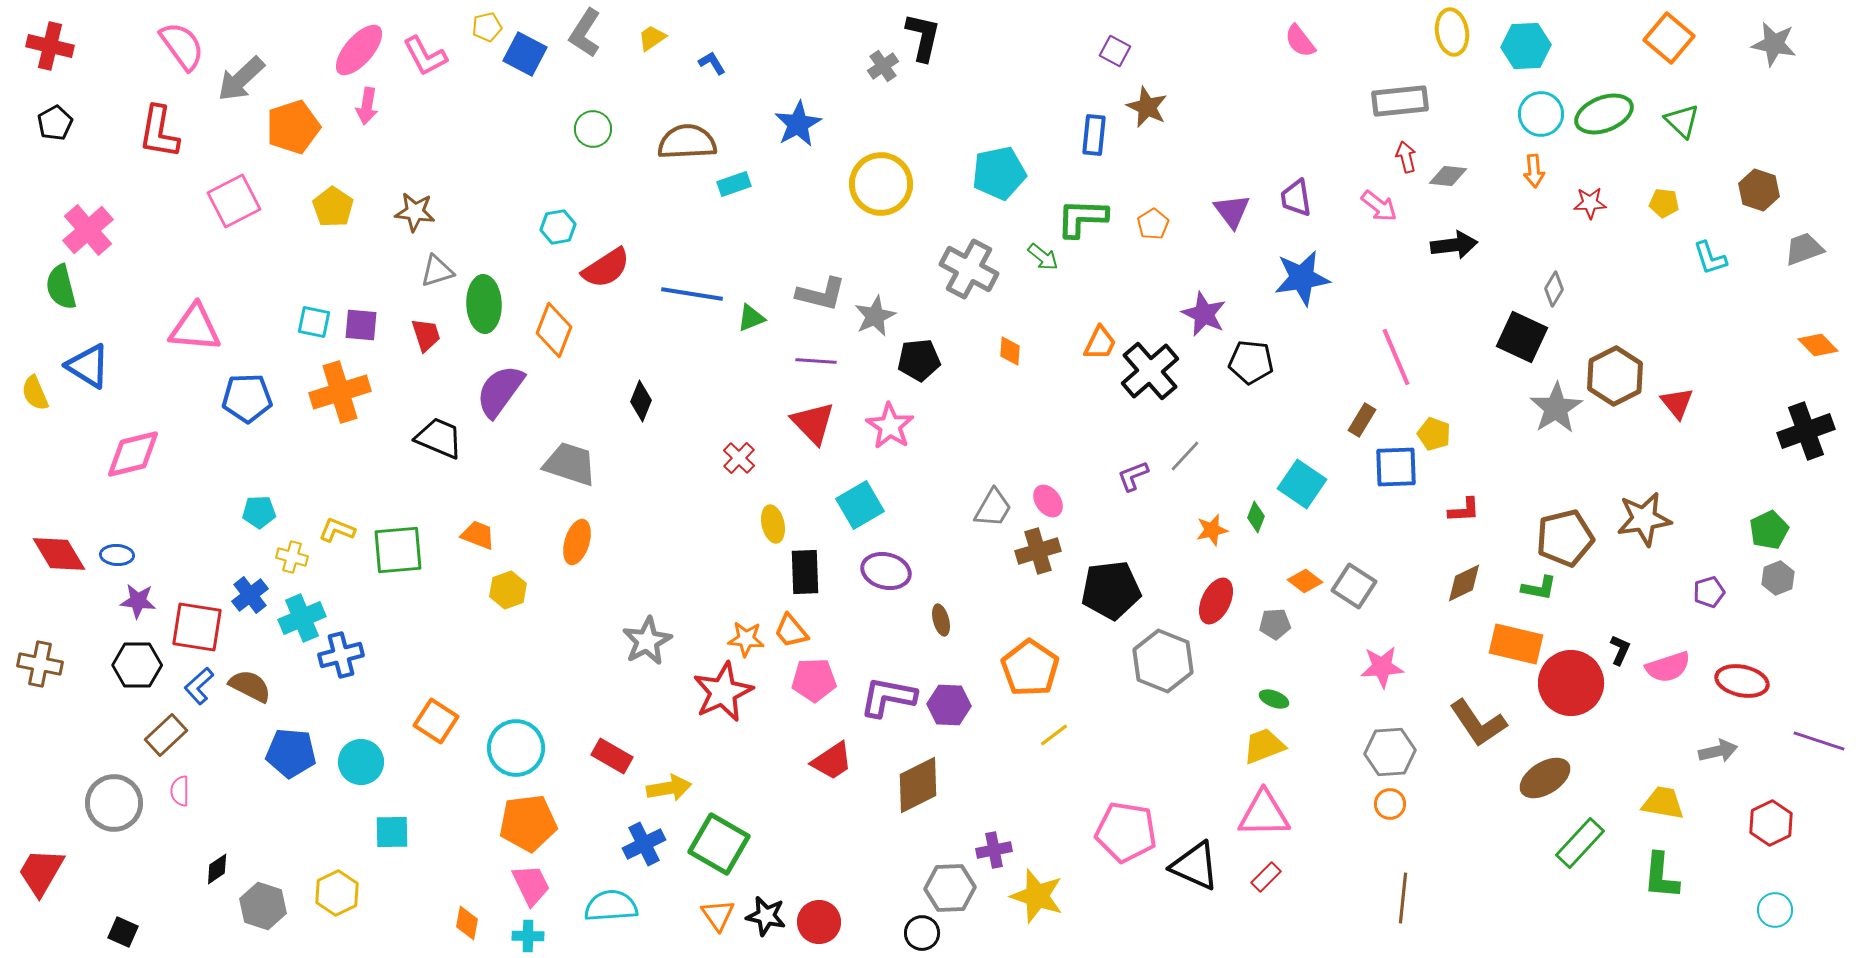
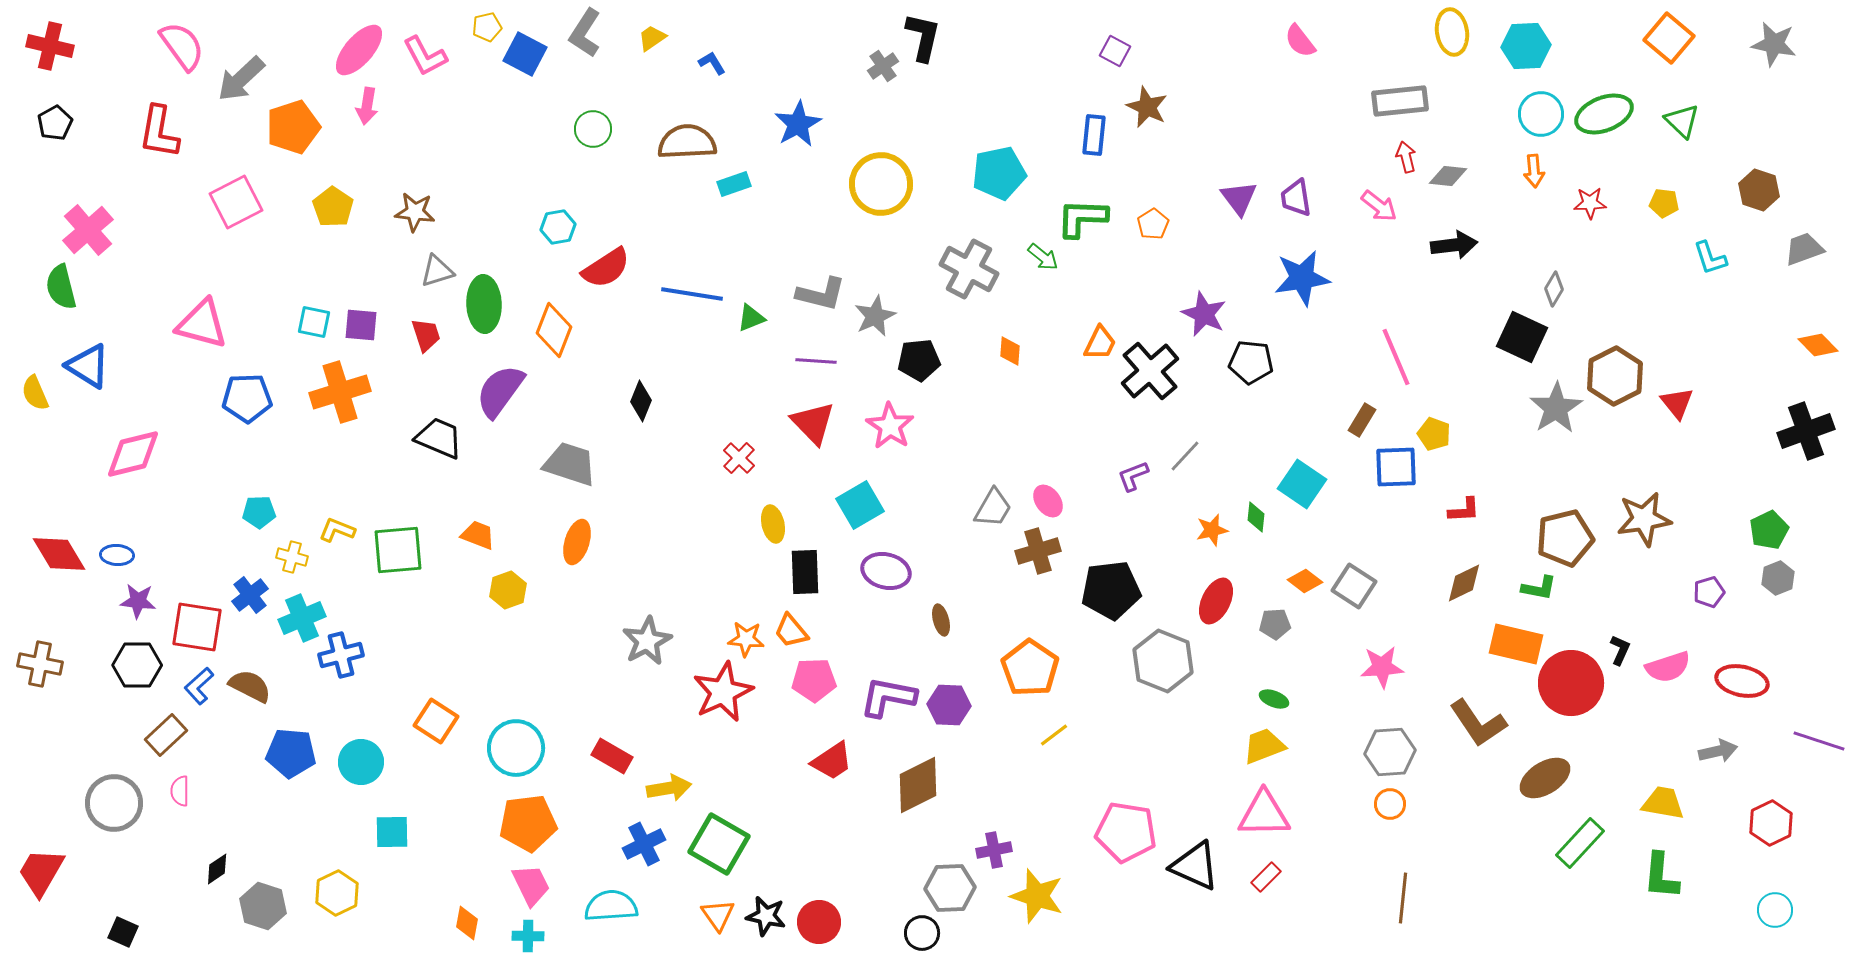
pink square at (234, 201): moved 2 px right, 1 px down
purple triangle at (1232, 211): moved 7 px right, 13 px up
pink triangle at (195, 328): moved 7 px right, 4 px up; rotated 10 degrees clockwise
green diamond at (1256, 517): rotated 16 degrees counterclockwise
